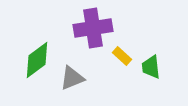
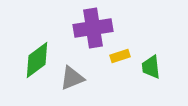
yellow rectangle: moved 2 px left; rotated 60 degrees counterclockwise
